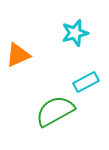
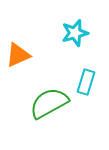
cyan rectangle: rotated 45 degrees counterclockwise
green semicircle: moved 6 px left, 8 px up
